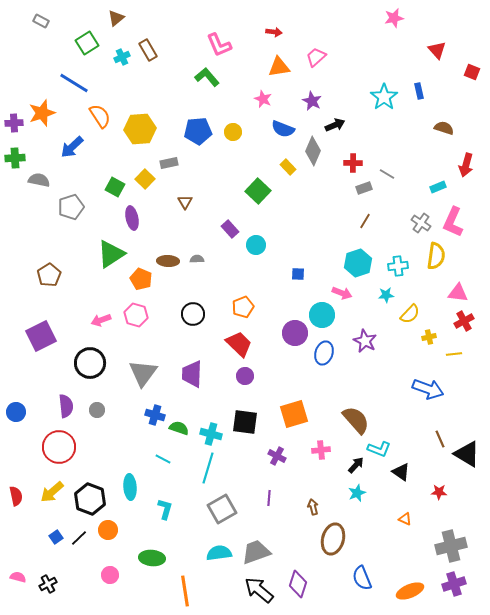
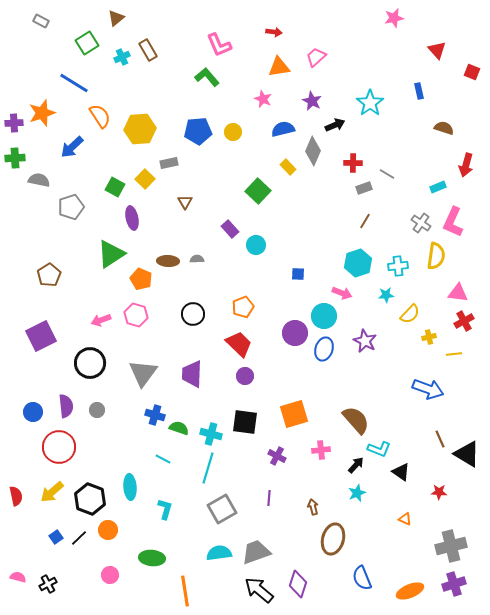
cyan star at (384, 97): moved 14 px left, 6 px down
blue semicircle at (283, 129): rotated 145 degrees clockwise
cyan circle at (322, 315): moved 2 px right, 1 px down
blue ellipse at (324, 353): moved 4 px up
blue circle at (16, 412): moved 17 px right
